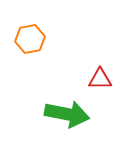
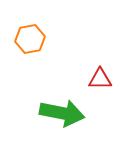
green arrow: moved 5 px left, 1 px up
